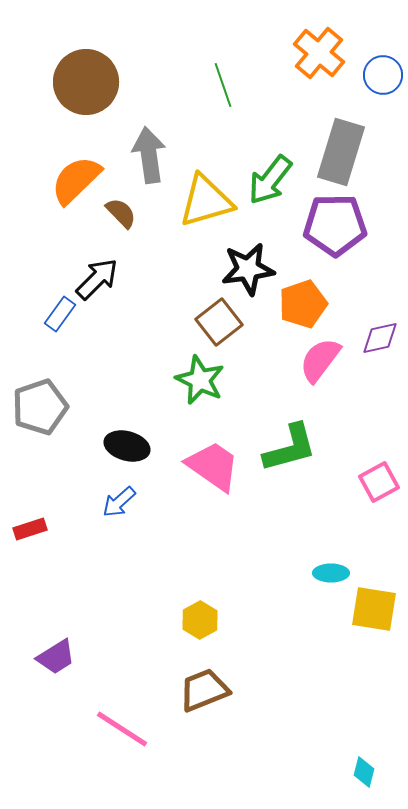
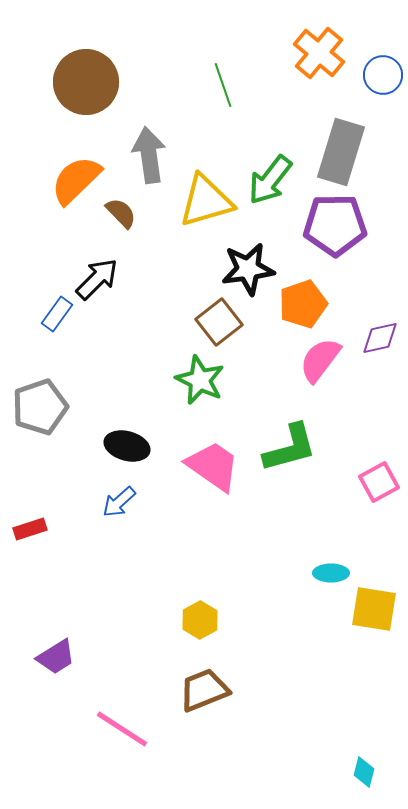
blue rectangle: moved 3 px left
